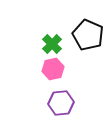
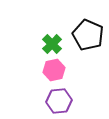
pink hexagon: moved 1 px right, 1 px down
purple hexagon: moved 2 px left, 2 px up
